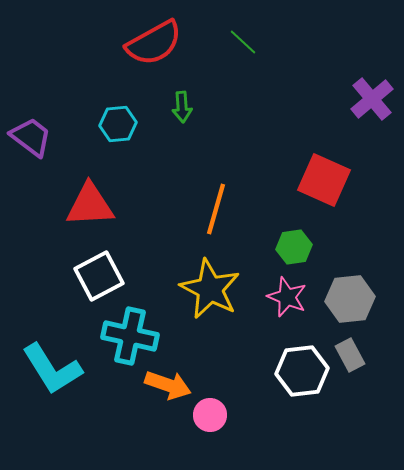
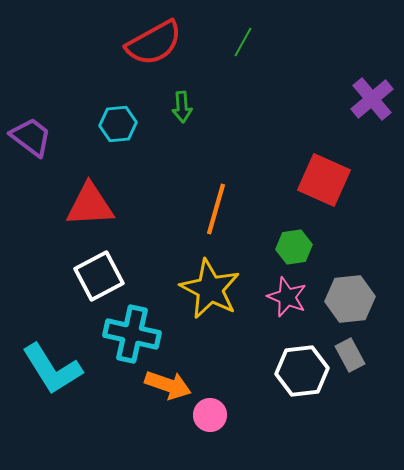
green line: rotated 76 degrees clockwise
cyan cross: moved 2 px right, 2 px up
